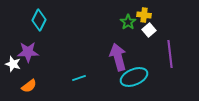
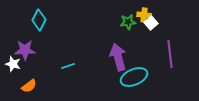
green star: rotated 28 degrees clockwise
white square: moved 2 px right, 7 px up
purple star: moved 3 px left, 2 px up
cyan line: moved 11 px left, 12 px up
